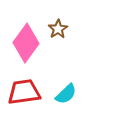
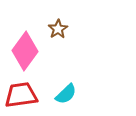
pink diamond: moved 1 px left, 8 px down
red trapezoid: moved 3 px left, 3 px down
